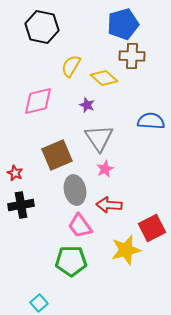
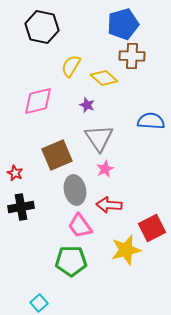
black cross: moved 2 px down
